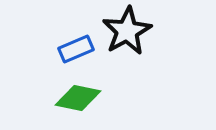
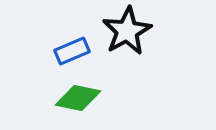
blue rectangle: moved 4 px left, 2 px down
